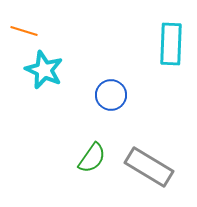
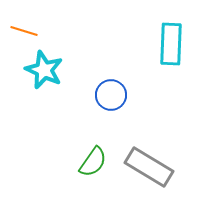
green semicircle: moved 1 px right, 4 px down
